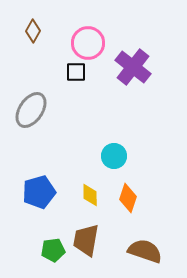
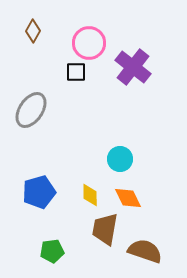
pink circle: moved 1 px right
cyan circle: moved 6 px right, 3 px down
orange diamond: rotated 44 degrees counterclockwise
brown trapezoid: moved 19 px right, 11 px up
green pentagon: moved 1 px left, 1 px down
